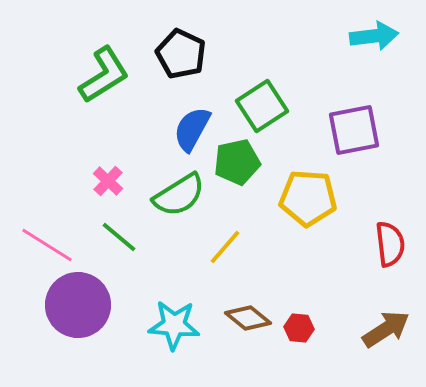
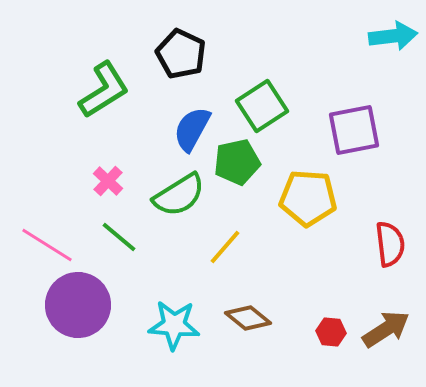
cyan arrow: moved 19 px right
green L-shape: moved 15 px down
red hexagon: moved 32 px right, 4 px down
